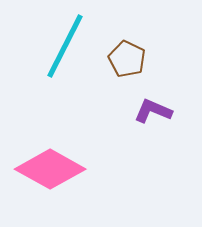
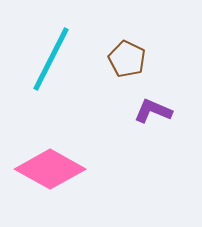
cyan line: moved 14 px left, 13 px down
